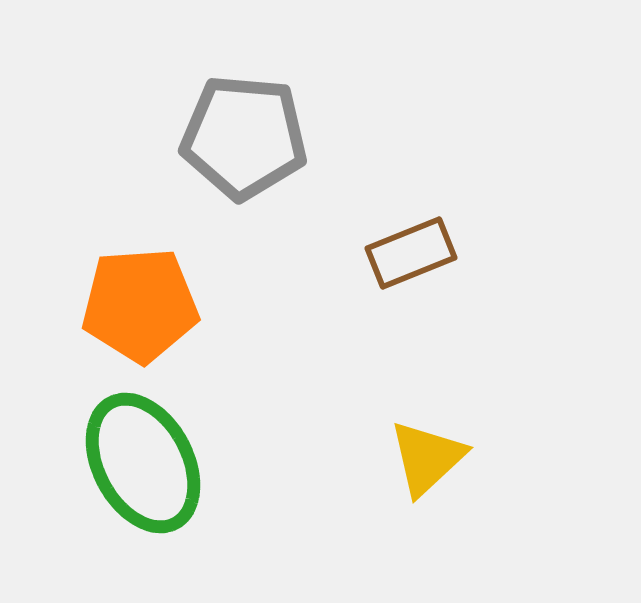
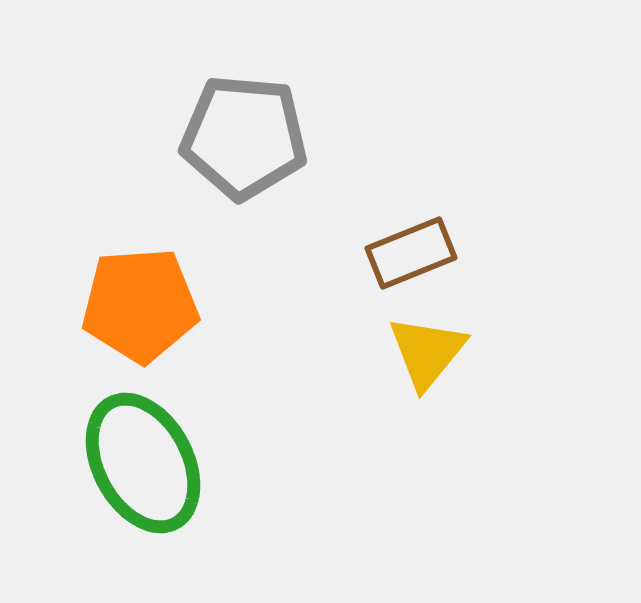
yellow triangle: moved 106 px up; rotated 8 degrees counterclockwise
